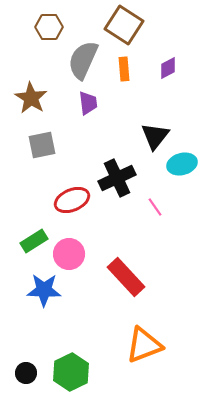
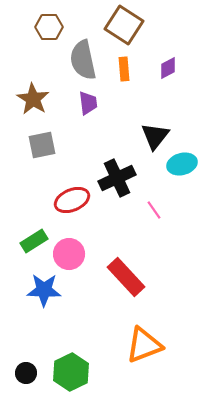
gray semicircle: rotated 36 degrees counterclockwise
brown star: moved 2 px right, 1 px down
pink line: moved 1 px left, 3 px down
